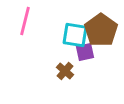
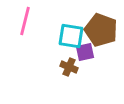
brown pentagon: rotated 16 degrees counterclockwise
cyan square: moved 4 px left, 1 px down
brown cross: moved 4 px right, 4 px up; rotated 18 degrees counterclockwise
